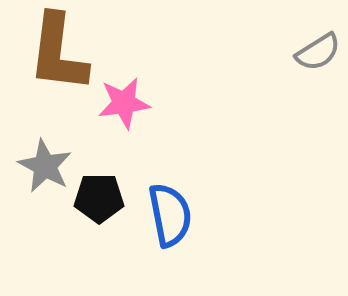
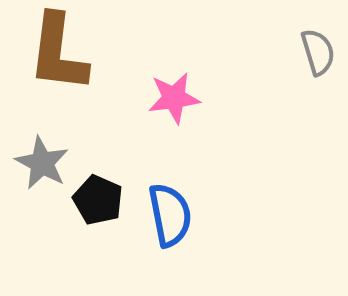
gray semicircle: rotated 75 degrees counterclockwise
pink star: moved 50 px right, 5 px up
gray star: moved 3 px left, 3 px up
black pentagon: moved 1 px left, 2 px down; rotated 24 degrees clockwise
